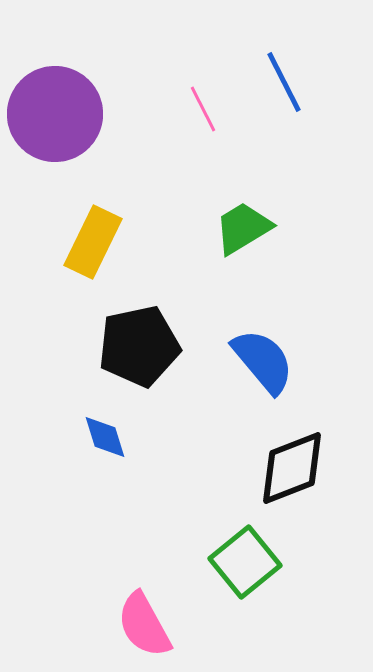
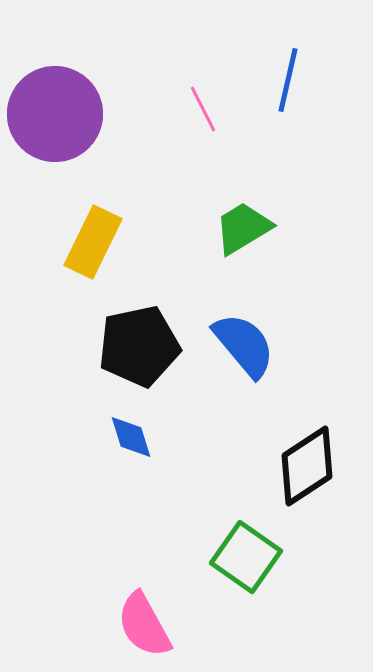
blue line: moved 4 px right, 2 px up; rotated 40 degrees clockwise
blue semicircle: moved 19 px left, 16 px up
blue diamond: moved 26 px right
black diamond: moved 15 px right, 2 px up; rotated 12 degrees counterclockwise
green square: moved 1 px right, 5 px up; rotated 16 degrees counterclockwise
